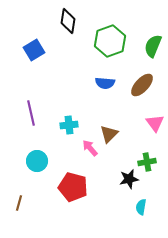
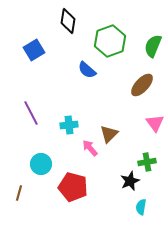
blue semicircle: moved 18 px left, 13 px up; rotated 36 degrees clockwise
purple line: rotated 15 degrees counterclockwise
cyan circle: moved 4 px right, 3 px down
black star: moved 1 px right, 2 px down; rotated 12 degrees counterclockwise
brown line: moved 10 px up
